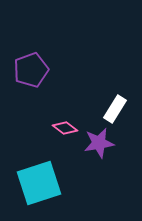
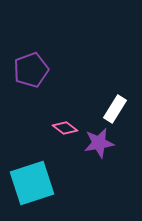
cyan square: moved 7 px left
